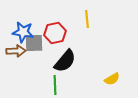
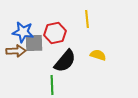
yellow semicircle: moved 14 px left, 24 px up; rotated 133 degrees counterclockwise
green line: moved 3 px left
